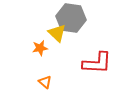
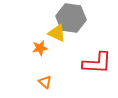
yellow triangle: rotated 18 degrees counterclockwise
